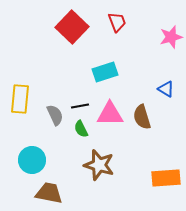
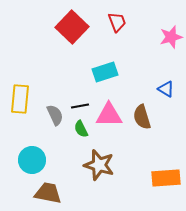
pink triangle: moved 1 px left, 1 px down
brown trapezoid: moved 1 px left
